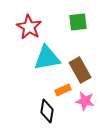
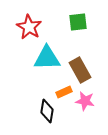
cyan triangle: rotated 8 degrees clockwise
orange rectangle: moved 1 px right, 2 px down
